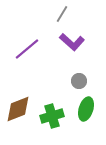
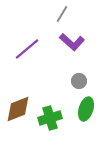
green cross: moved 2 px left, 2 px down
